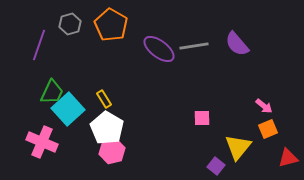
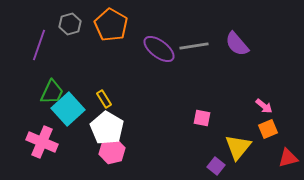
pink square: rotated 12 degrees clockwise
